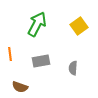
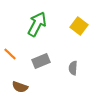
yellow square: rotated 18 degrees counterclockwise
orange line: rotated 40 degrees counterclockwise
gray rectangle: rotated 12 degrees counterclockwise
